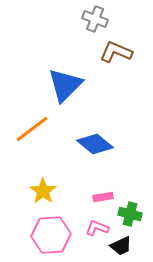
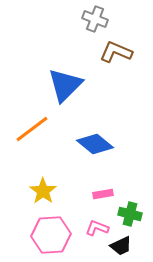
pink rectangle: moved 3 px up
